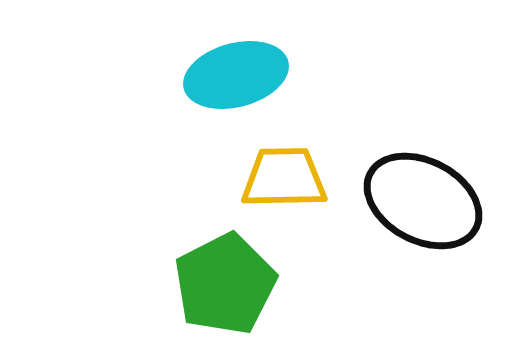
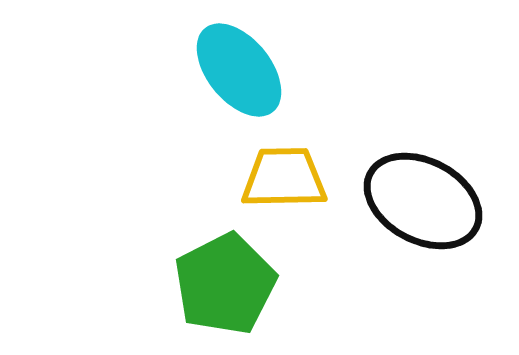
cyan ellipse: moved 3 px right, 5 px up; rotated 66 degrees clockwise
